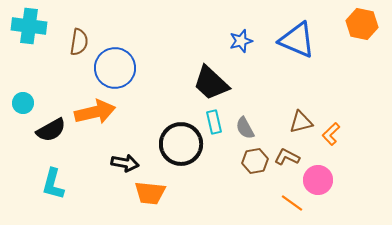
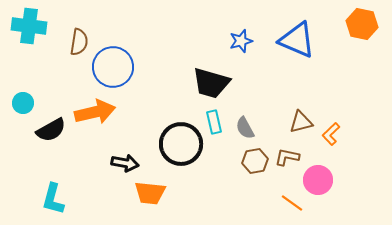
blue circle: moved 2 px left, 1 px up
black trapezoid: rotated 27 degrees counterclockwise
brown L-shape: rotated 15 degrees counterclockwise
cyan L-shape: moved 15 px down
